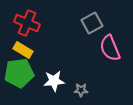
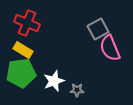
gray square: moved 6 px right, 6 px down
green pentagon: moved 2 px right
white star: rotated 15 degrees counterclockwise
gray star: moved 4 px left
